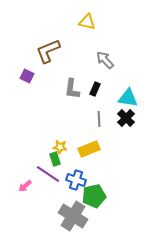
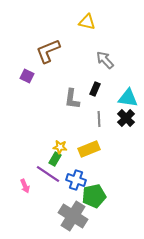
gray L-shape: moved 10 px down
green rectangle: rotated 48 degrees clockwise
pink arrow: rotated 72 degrees counterclockwise
